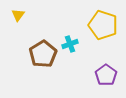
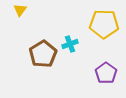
yellow triangle: moved 2 px right, 5 px up
yellow pentagon: moved 1 px right, 1 px up; rotated 16 degrees counterclockwise
purple pentagon: moved 2 px up
